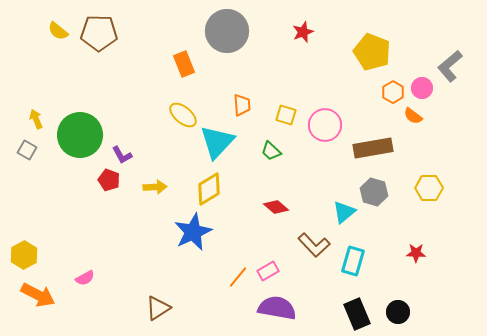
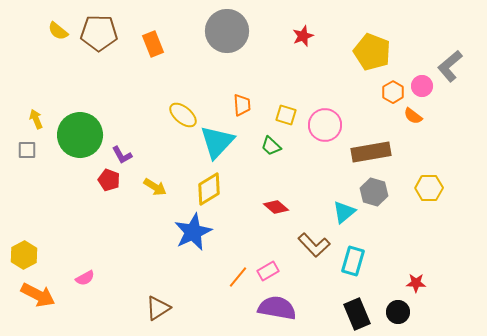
red star at (303, 32): moved 4 px down
orange rectangle at (184, 64): moved 31 px left, 20 px up
pink circle at (422, 88): moved 2 px up
brown rectangle at (373, 148): moved 2 px left, 4 px down
gray square at (27, 150): rotated 30 degrees counterclockwise
green trapezoid at (271, 151): moved 5 px up
yellow arrow at (155, 187): rotated 35 degrees clockwise
red star at (416, 253): moved 30 px down
